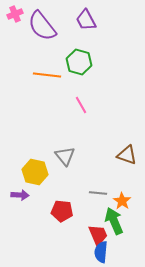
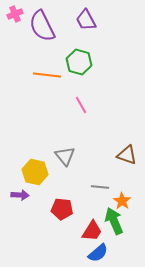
purple semicircle: rotated 12 degrees clockwise
gray line: moved 2 px right, 6 px up
red pentagon: moved 2 px up
red trapezoid: moved 6 px left, 4 px up; rotated 55 degrees clockwise
blue semicircle: moved 3 px left, 1 px down; rotated 135 degrees counterclockwise
